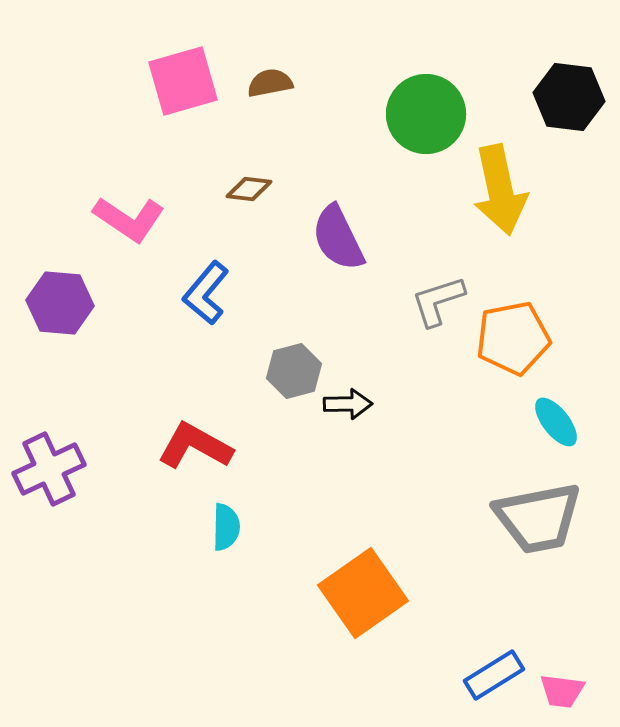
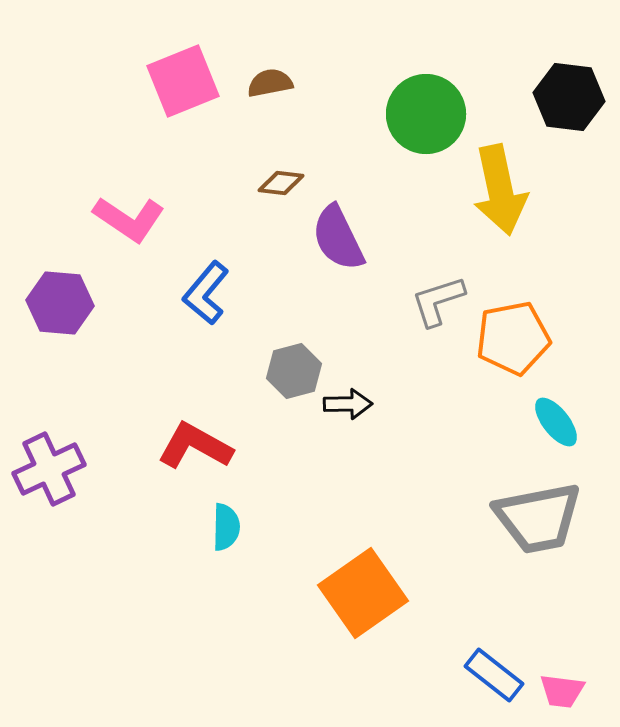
pink square: rotated 6 degrees counterclockwise
brown diamond: moved 32 px right, 6 px up
blue rectangle: rotated 70 degrees clockwise
